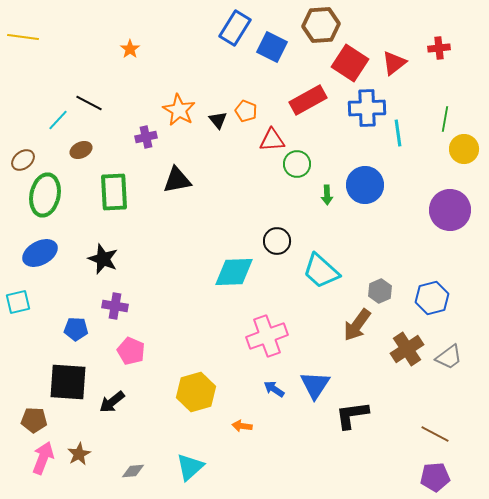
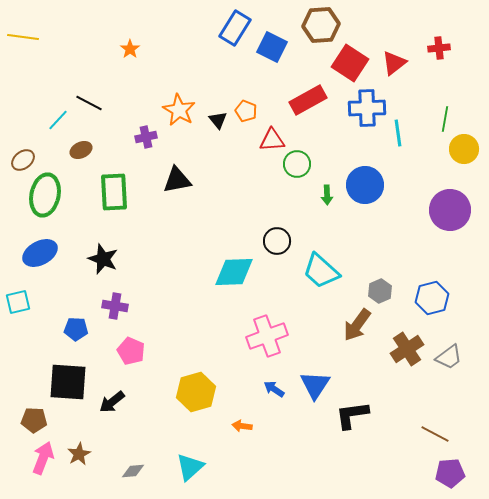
purple pentagon at (435, 477): moved 15 px right, 4 px up
